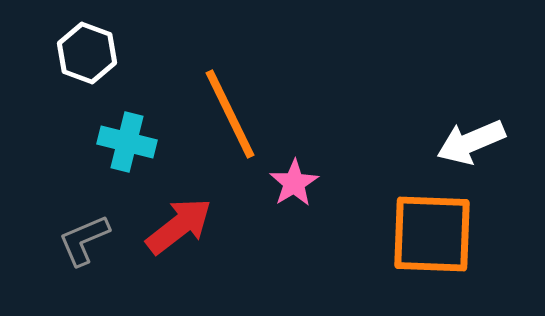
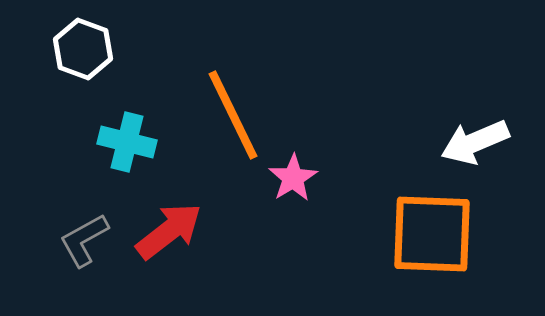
white hexagon: moved 4 px left, 4 px up
orange line: moved 3 px right, 1 px down
white arrow: moved 4 px right
pink star: moved 1 px left, 5 px up
red arrow: moved 10 px left, 5 px down
gray L-shape: rotated 6 degrees counterclockwise
